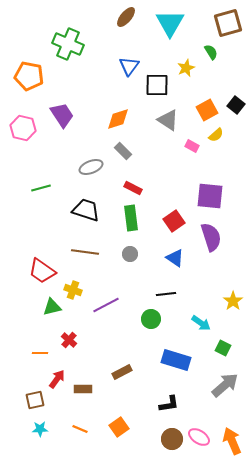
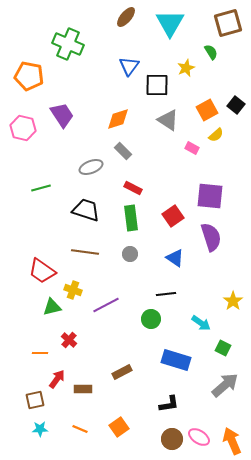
pink rectangle at (192, 146): moved 2 px down
red square at (174, 221): moved 1 px left, 5 px up
